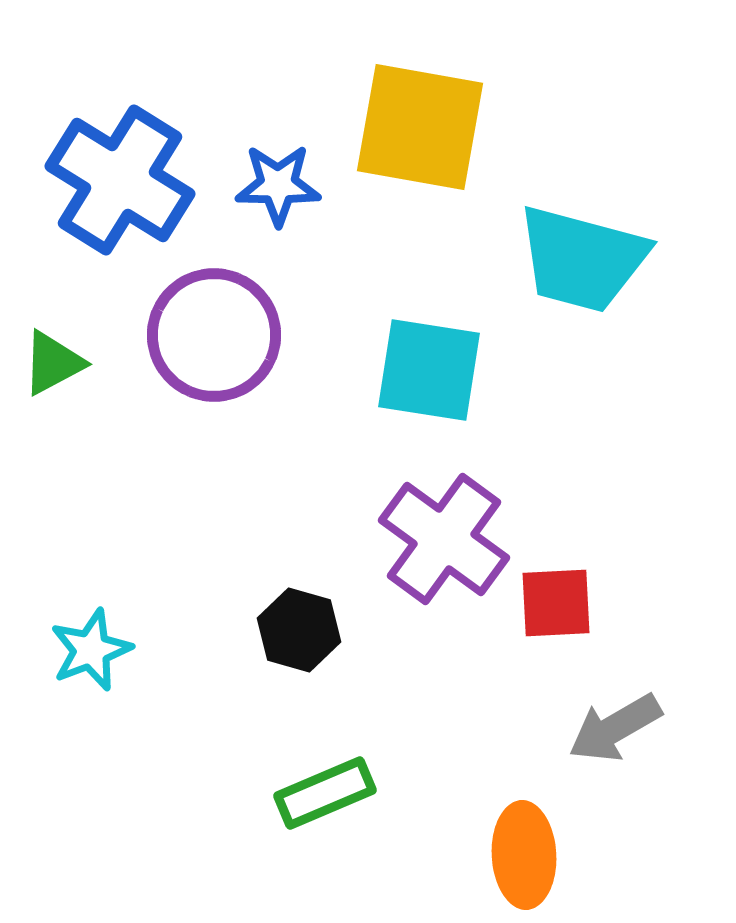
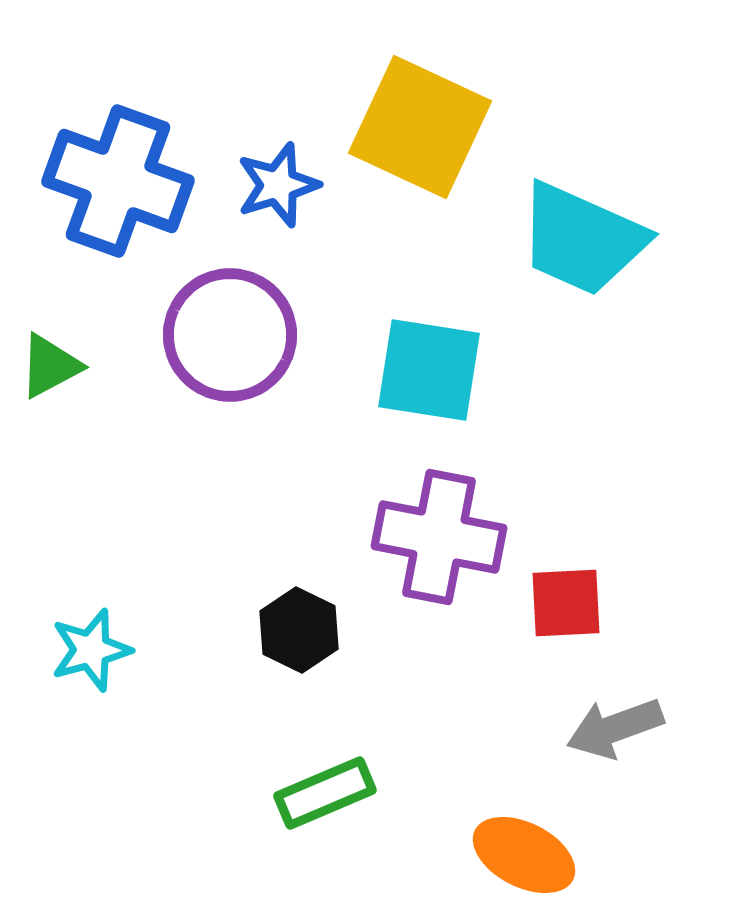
yellow square: rotated 15 degrees clockwise
blue cross: moved 2 px left, 1 px down; rotated 12 degrees counterclockwise
blue star: rotated 18 degrees counterclockwise
cyan trapezoid: moved 20 px up; rotated 9 degrees clockwise
purple circle: moved 16 px right
green triangle: moved 3 px left, 3 px down
purple cross: moved 5 px left, 2 px up; rotated 25 degrees counterclockwise
red square: moved 10 px right
black hexagon: rotated 10 degrees clockwise
cyan star: rotated 6 degrees clockwise
gray arrow: rotated 10 degrees clockwise
orange ellipse: rotated 60 degrees counterclockwise
